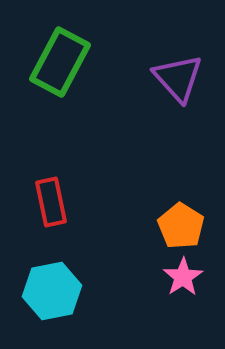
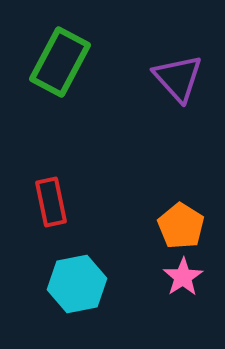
cyan hexagon: moved 25 px right, 7 px up
